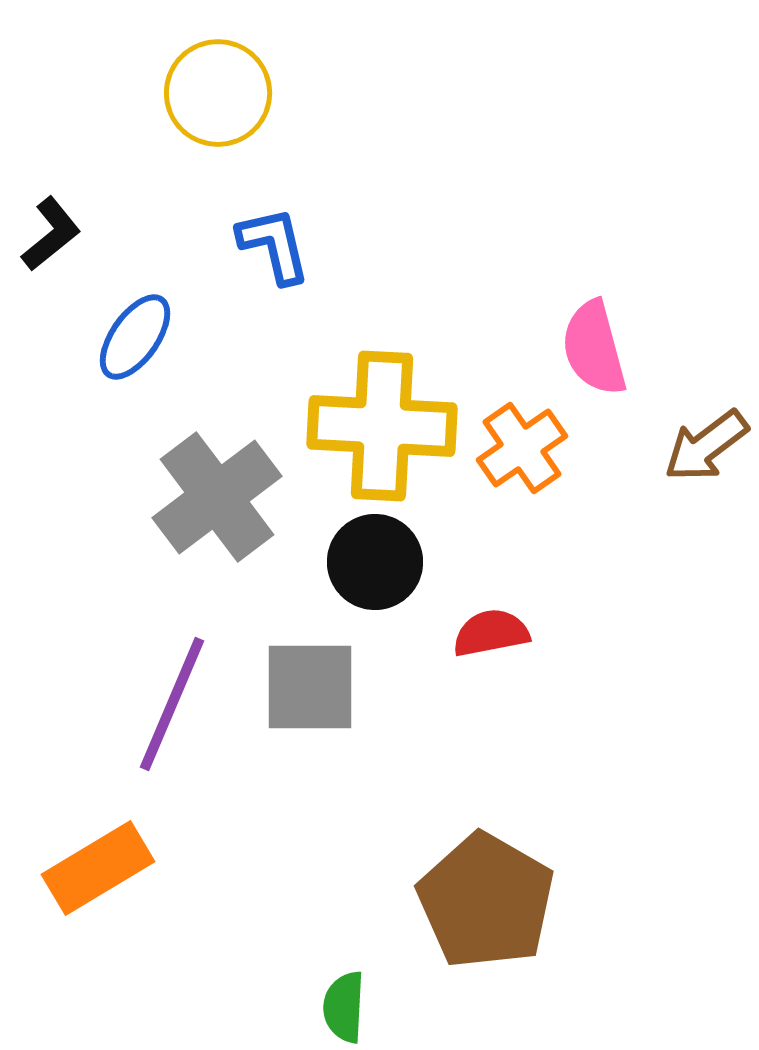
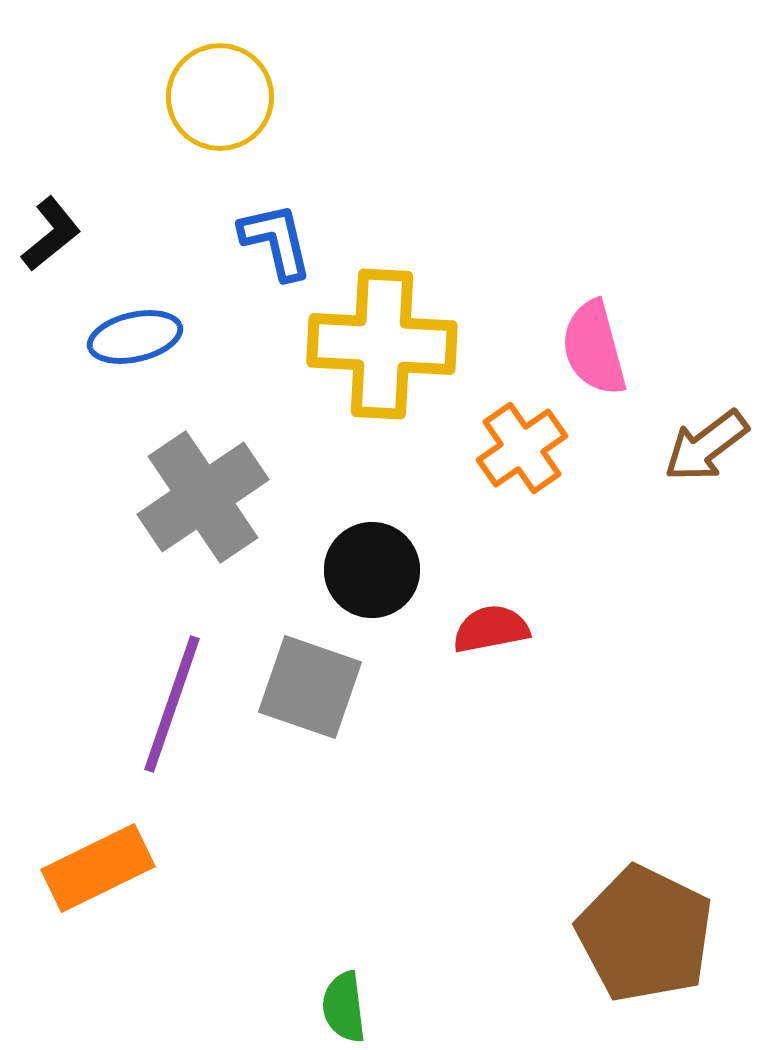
yellow circle: moved 2 px right, 4 px down
blue L-shape: moved 2 px right, 4 px up
blue ellipse: rotated 42 degrees clockwise
yellow cross: moved 82 px up
gray cross: moved 14 px left; rotated 3 degrees clockwise
black circle: moved 3 px left, 8 px down
red semicircle: moved 4 px up
gray square: rotated 19 degrees clockwise
purple line: rotated 4 degrees counterclockwise
orange rectangle: rotated 5 degrees clockwise
brown pentagon: moved 159 px right, 33 px down; rotated 4 degrees counterclockwise
green semicircle: rotated 10 degrees counterclockwise
